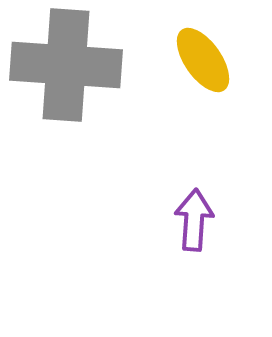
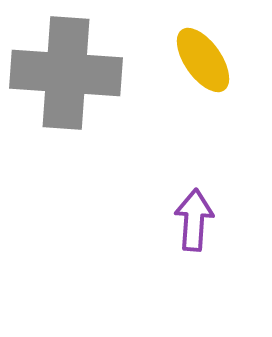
gray cross: moved 8 px down
